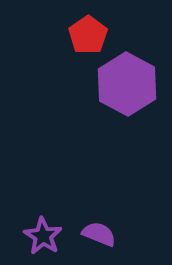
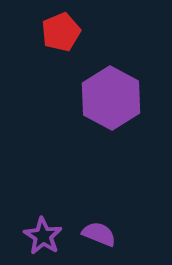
red pentagon: moved 27 px left, 3 px up; rotated 12 degrees clockwise
purple hexagon: moved 16 px left, 14 px down
